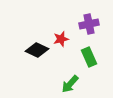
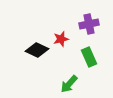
green arrow: moved 1 px left
